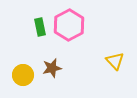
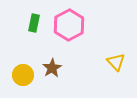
green rectangle: moved 6 px left, 4 px up; rotated 24 degrees clockwise
yellow triangle: moved 1 px right, 1 px down
brown star: rotated 18 degrees counterclockwise
